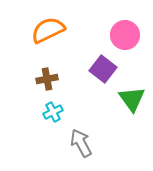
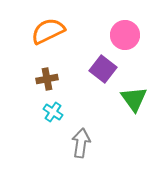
orange semicircle: moved 1 px down
green triangle: moved 2 px right
cyan cross: rotated 30 degrees counterclockwise
gray arrow: rotated 36 degrees clockwise
